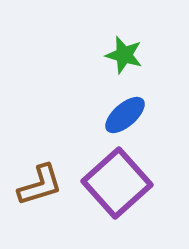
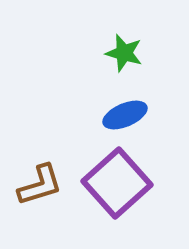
green star: moved 2 px up
blue ellipse: rotated 18 degrees clockwise
